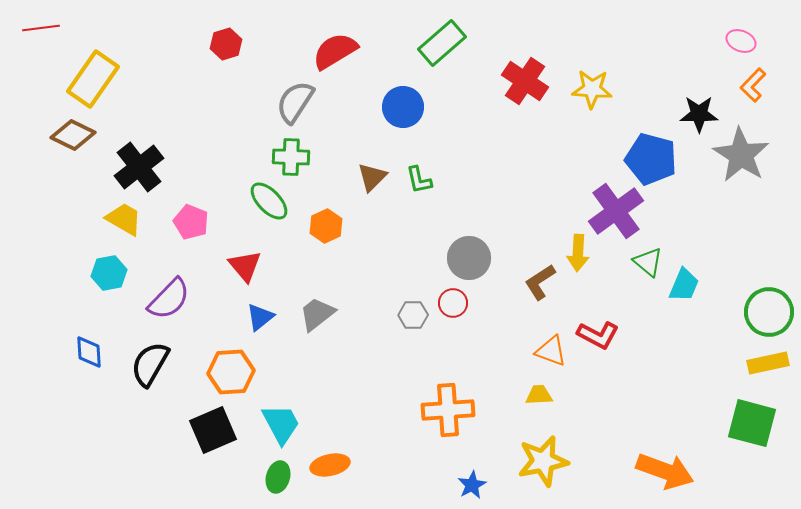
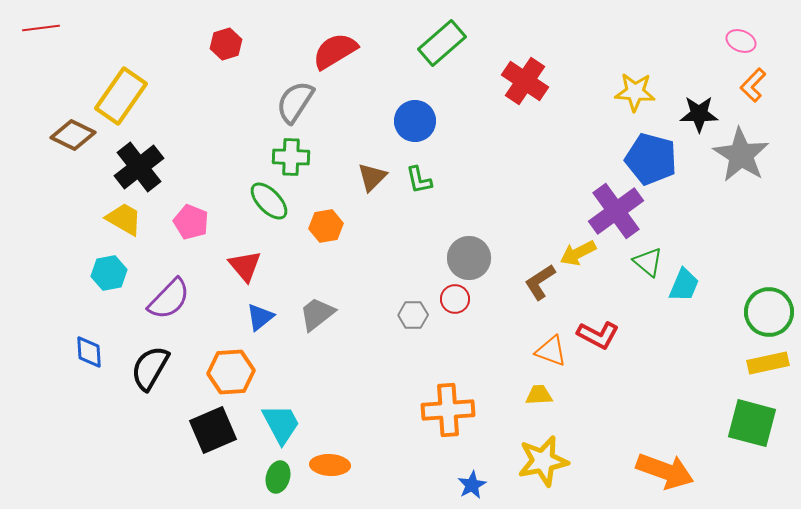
yellow rectangle at (93, 79): moved 28 px right, 17 px down
yellow star at (592, 89): moved 43 px right, 3 px down
blue circle at (403, 107): moved 12 px right, 14 px down
orange hexagon at (326, 226): rotated 16 degrees clockwise
yellow arrow at (578, 253): rotated 60 degrees clockwise
red circle at (453, 303): moved 2 px right, 4 px up
black semicircle at (150, 364): moved 4 px down
orange ellipse at (330, 465): rotated 15 degrees clockwise
